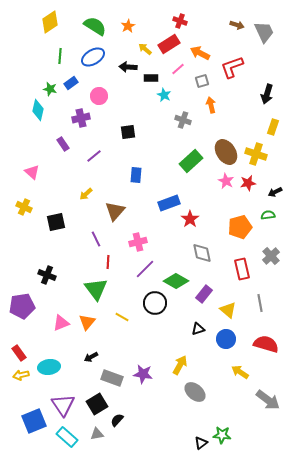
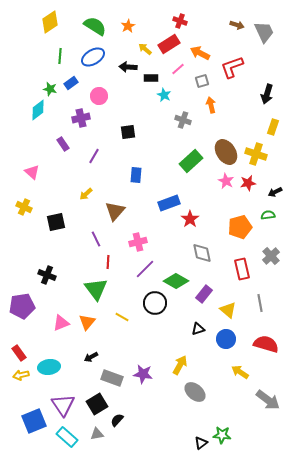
cyan diamond at (38, 110): rotated 40 degrees clockwise
purple line at (94, 156): rotated 21 degrees counterclockwise
